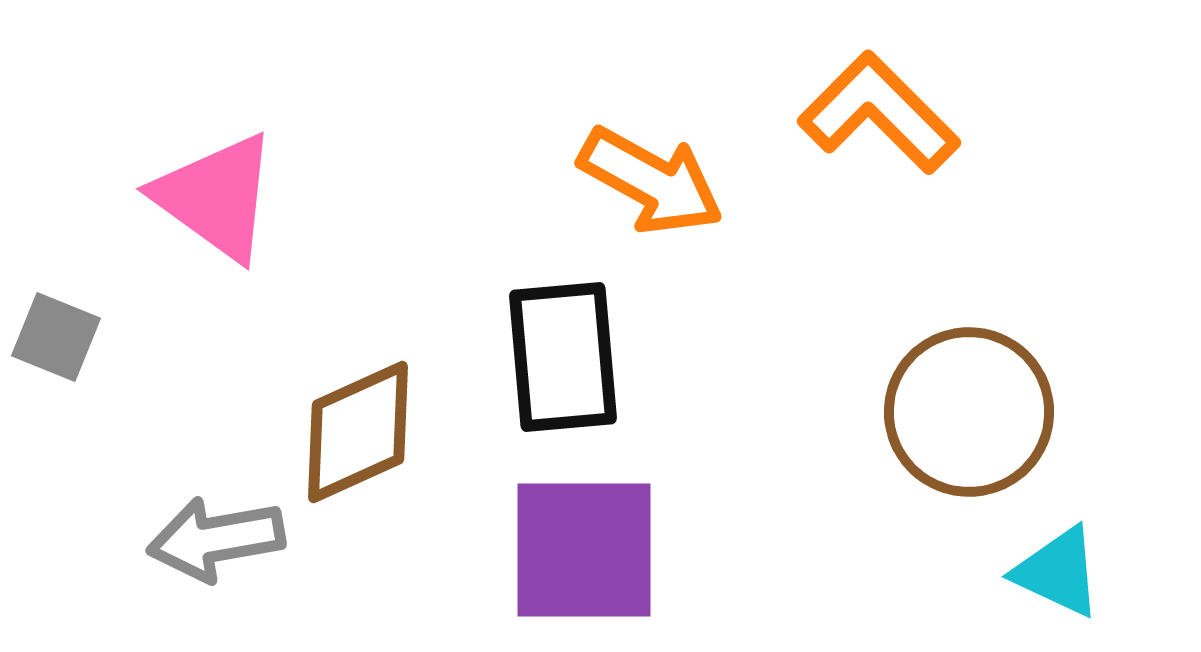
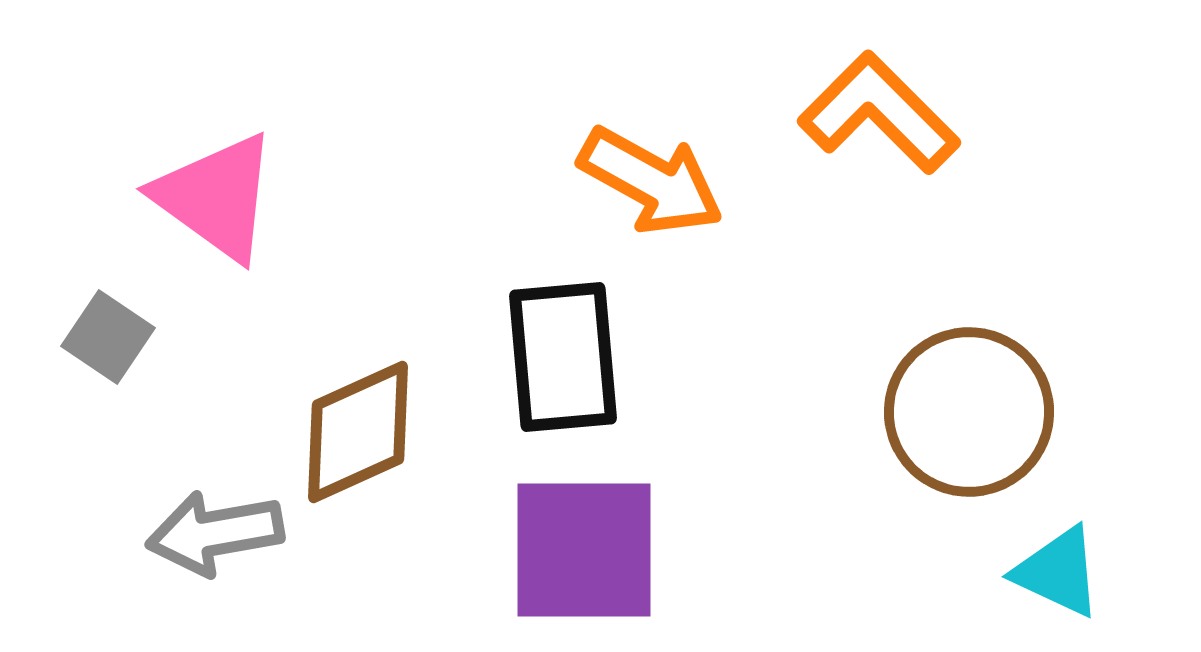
gray square: moved 52 px right; rotated 12 degrees clockwise
gray arrow: moved 1 px left, 6 px up
